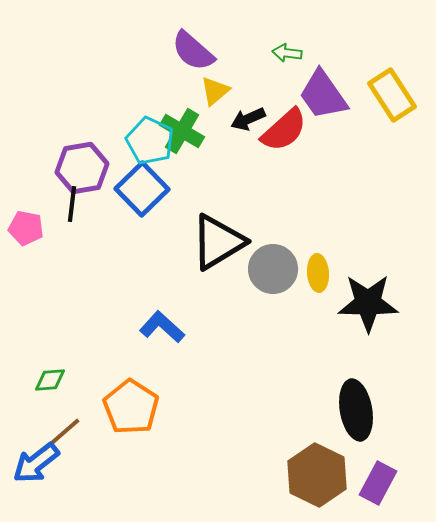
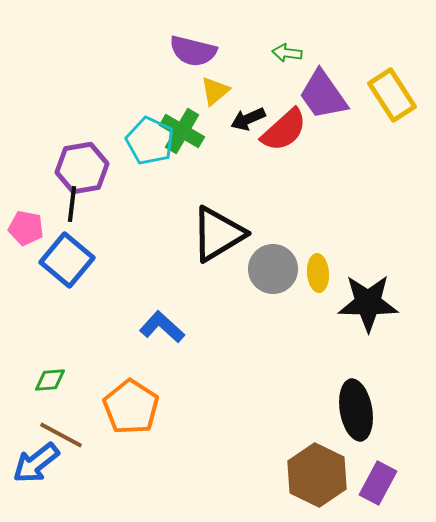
purple semicircle: rotated 27 degrees counterclockwise
blue square: moved 75 px left, 71 px down; rotated 6 degrees counterclockwise
black triangle: moved 8 px up
brown line: rotated 69 degrees clockwise
